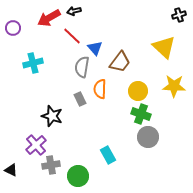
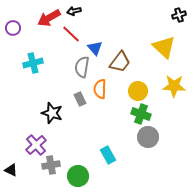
red line: moved 1 px left, 2 px up
black star: moved 3 px up
